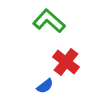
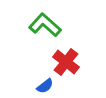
green L-shape: moved 4 px left, 4 px down
